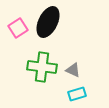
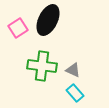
black ellipse: moved 2 px up
green cross: moved 1 px up
cyan rectangle: moved 2 px left, 1 px up; rotated 66 degrees clockwise
